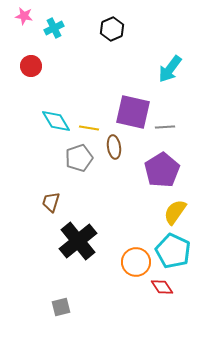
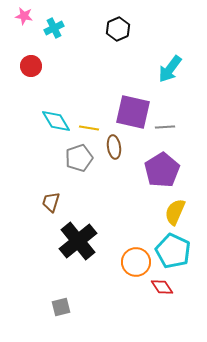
black hexagon: moved 6 px right
yellow semicircle: rotated 12 degrees counterclockwise
